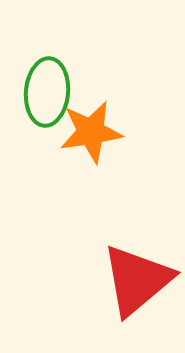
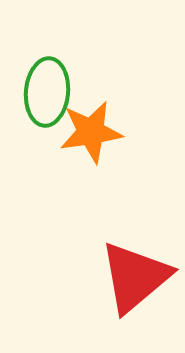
red triangle: moved 2 px left, 3 px up
